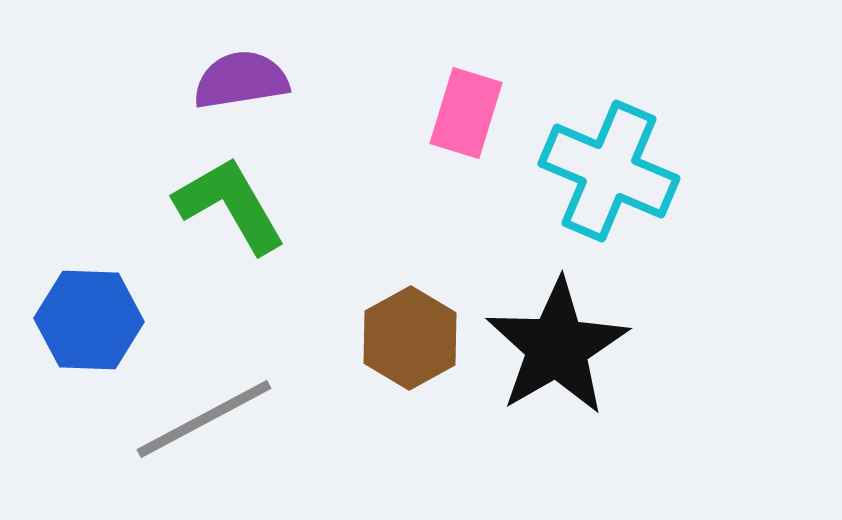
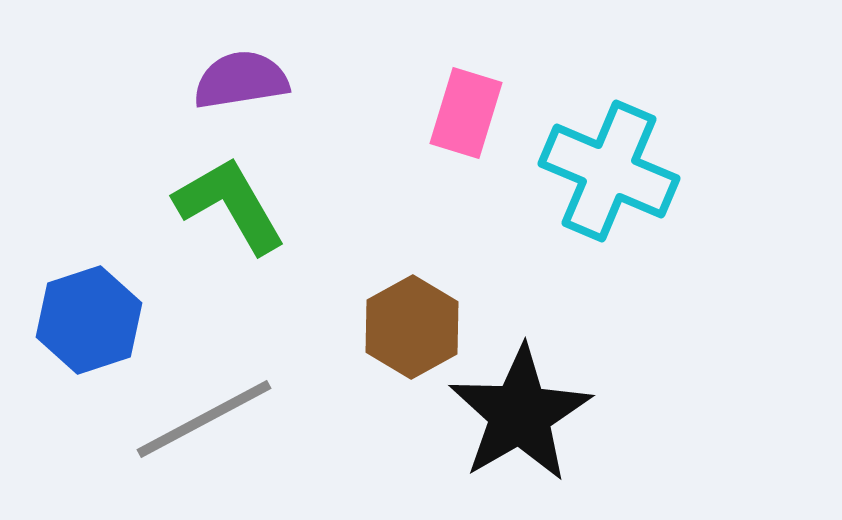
blue hexagon: rotated 20 degrees counterclockwise
brown hexagon: moved 2 px right, 11 px up
black star: moved 37 px left, 67 px down
